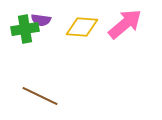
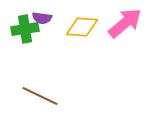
purple semicircle: moved 1 px right, 2 px up
pink arrow: moved 1 px up
